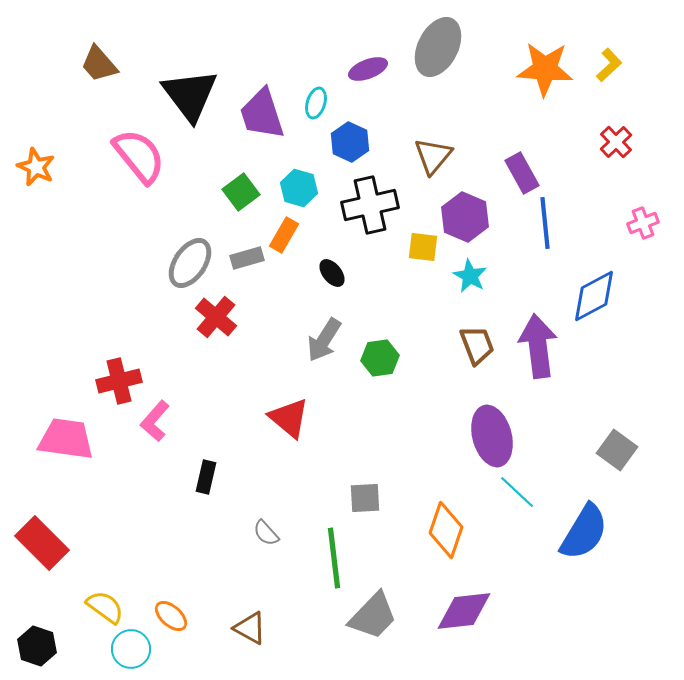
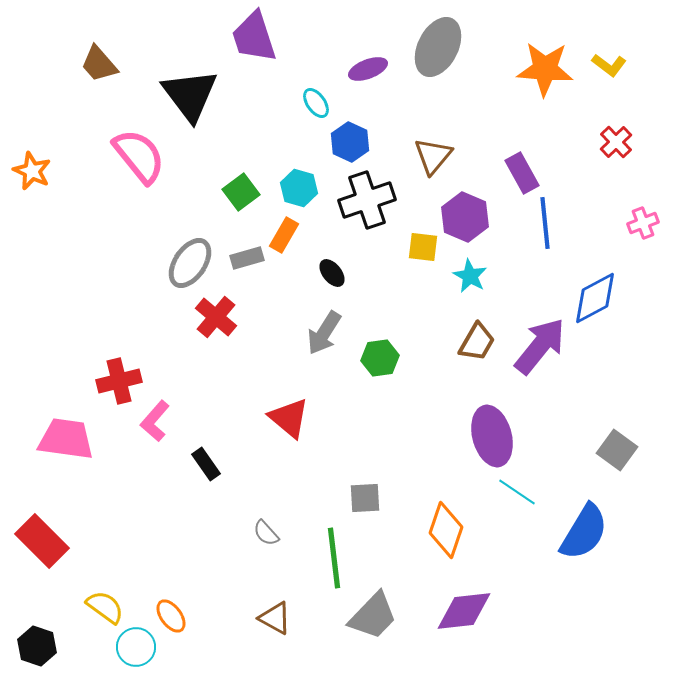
yellow L-shape at (609, 65): rotated 80 degrees clockwise
cyan ellipse at (316, 103): rotated 52 degrees counterclockwise
purple trapezoid at (262, 114): moved 8 px left, 77 px up
orange star at (36, 167): moved 4 px left, 4 px down
black cross at (370, 205): moved 3 px left, 5 px up; rotated 6 degrees counterclockwise
blue diamond at (594, 296): moved 1 px right, 2 px down
gray arrow at (324, 340): moved 7 px up
brown trapezoid at (477, 345): moved 3 px up; rotated 51 degrees clockwise
purple arrow at (538, 346): moved 2 px right; rotated 46 degrees clockwise
black rectangle at (206, 477): moved 13 px up; rotated 48 degrees counterclockwise
cyan line at (517, 492): rotated 9 degrees counterclockwise
red rectangle at (42, 543): moved 2 px up
orange ellipse at (171, 616): rotated 12 degrees clockwise
brown triangle at (250, 628): moved 25 px right, 10 px up
cyan circle at (131, 649): moved 5 px right, 2 px up
